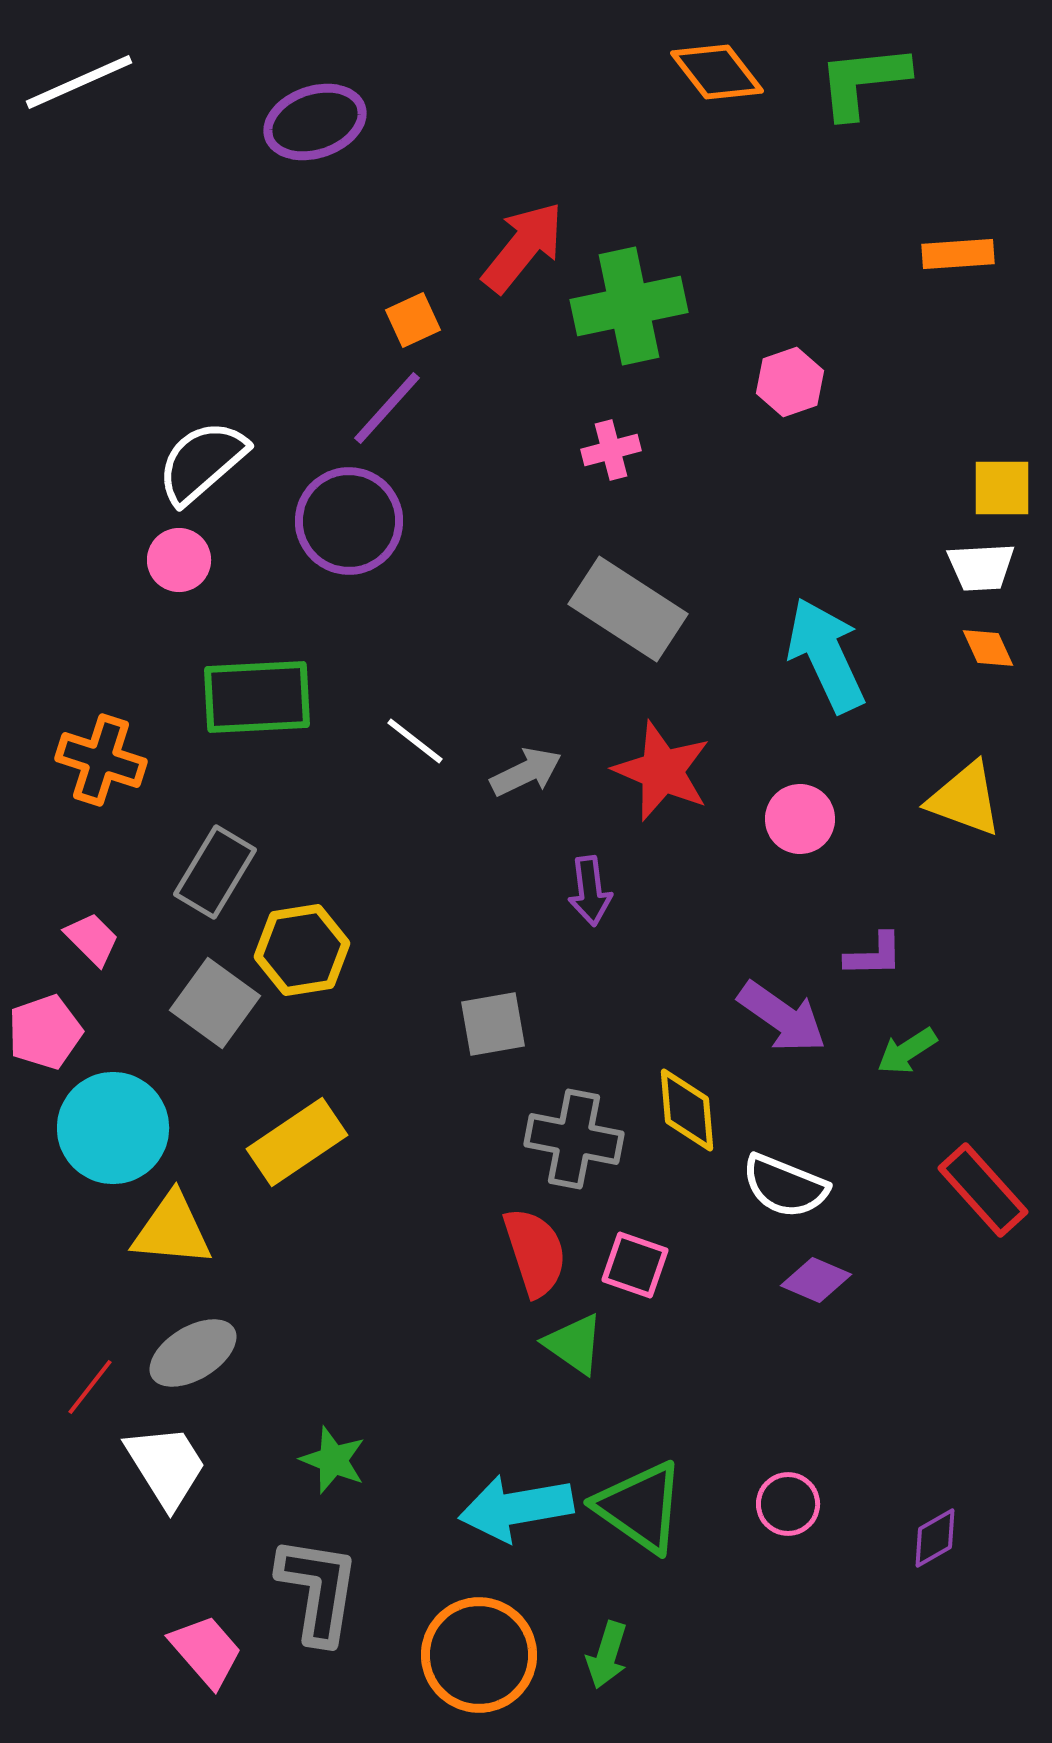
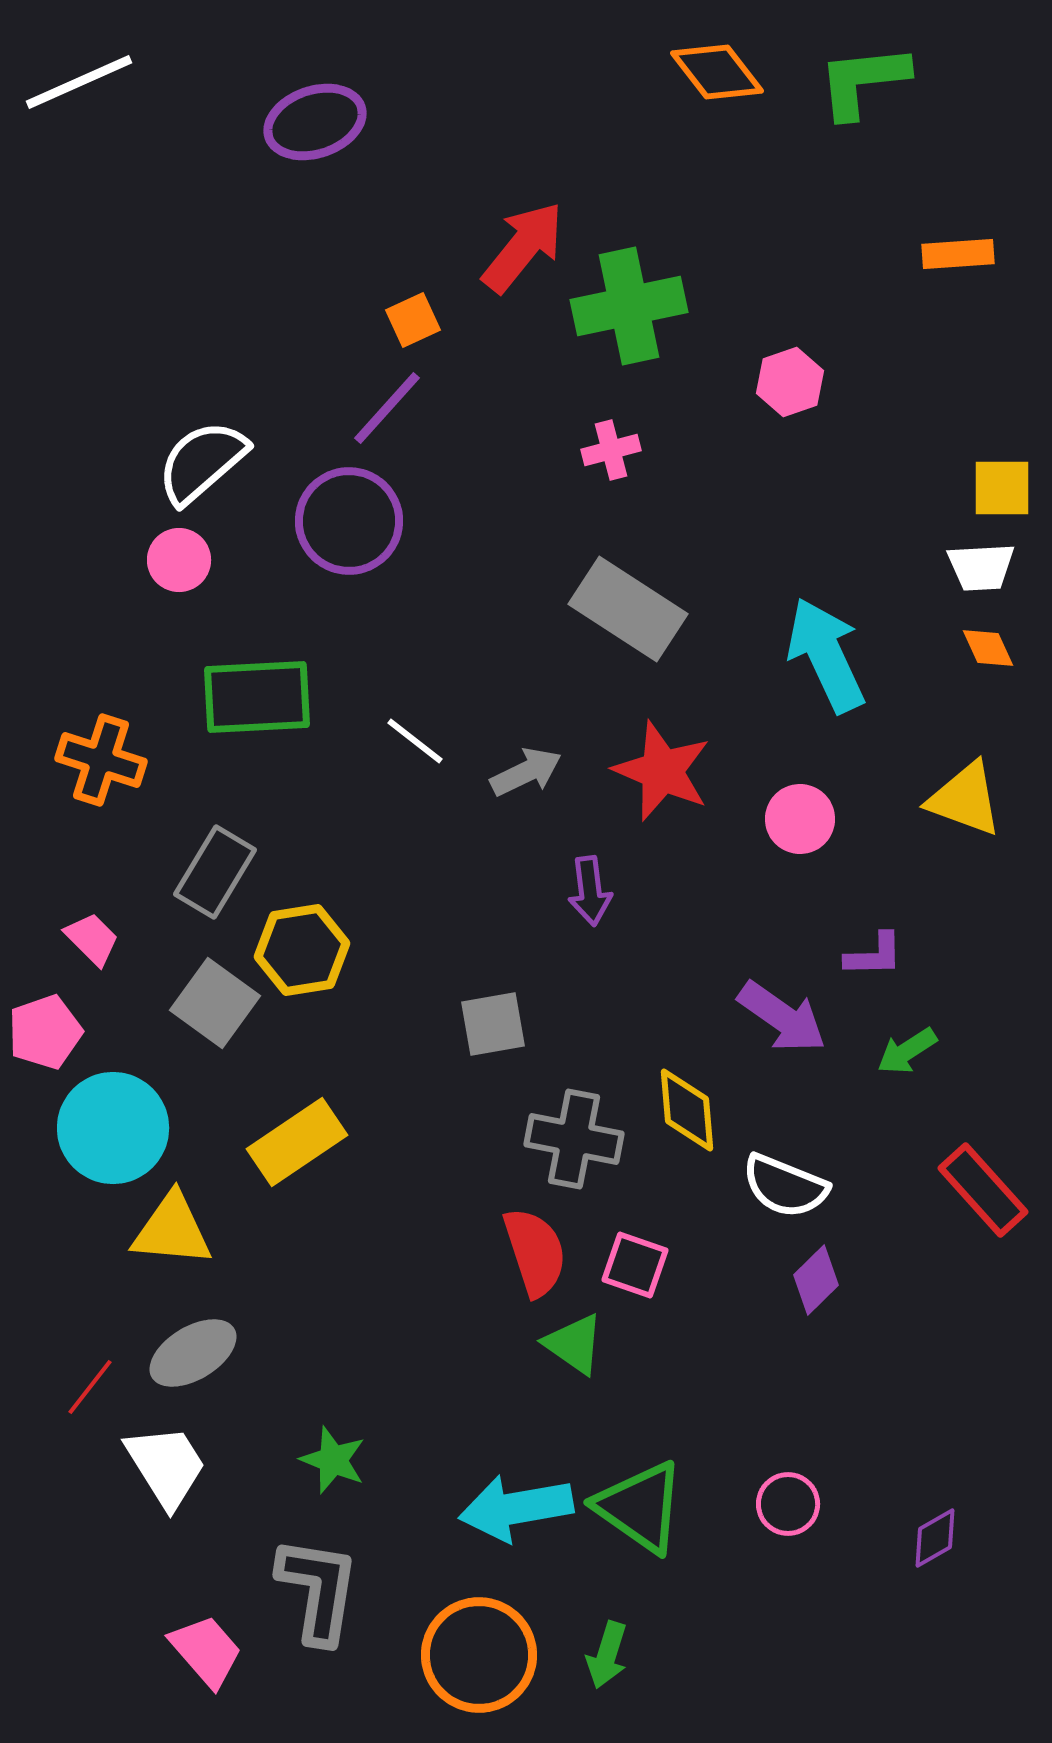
purple diamond at (816, 1280): rotated 68 degrees counterclockwise
